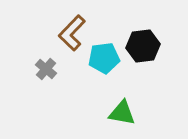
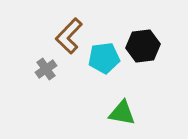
brown L-shape: moved 3 px left, 3 px down
gray cross: rotated 15 degrees clockwise
